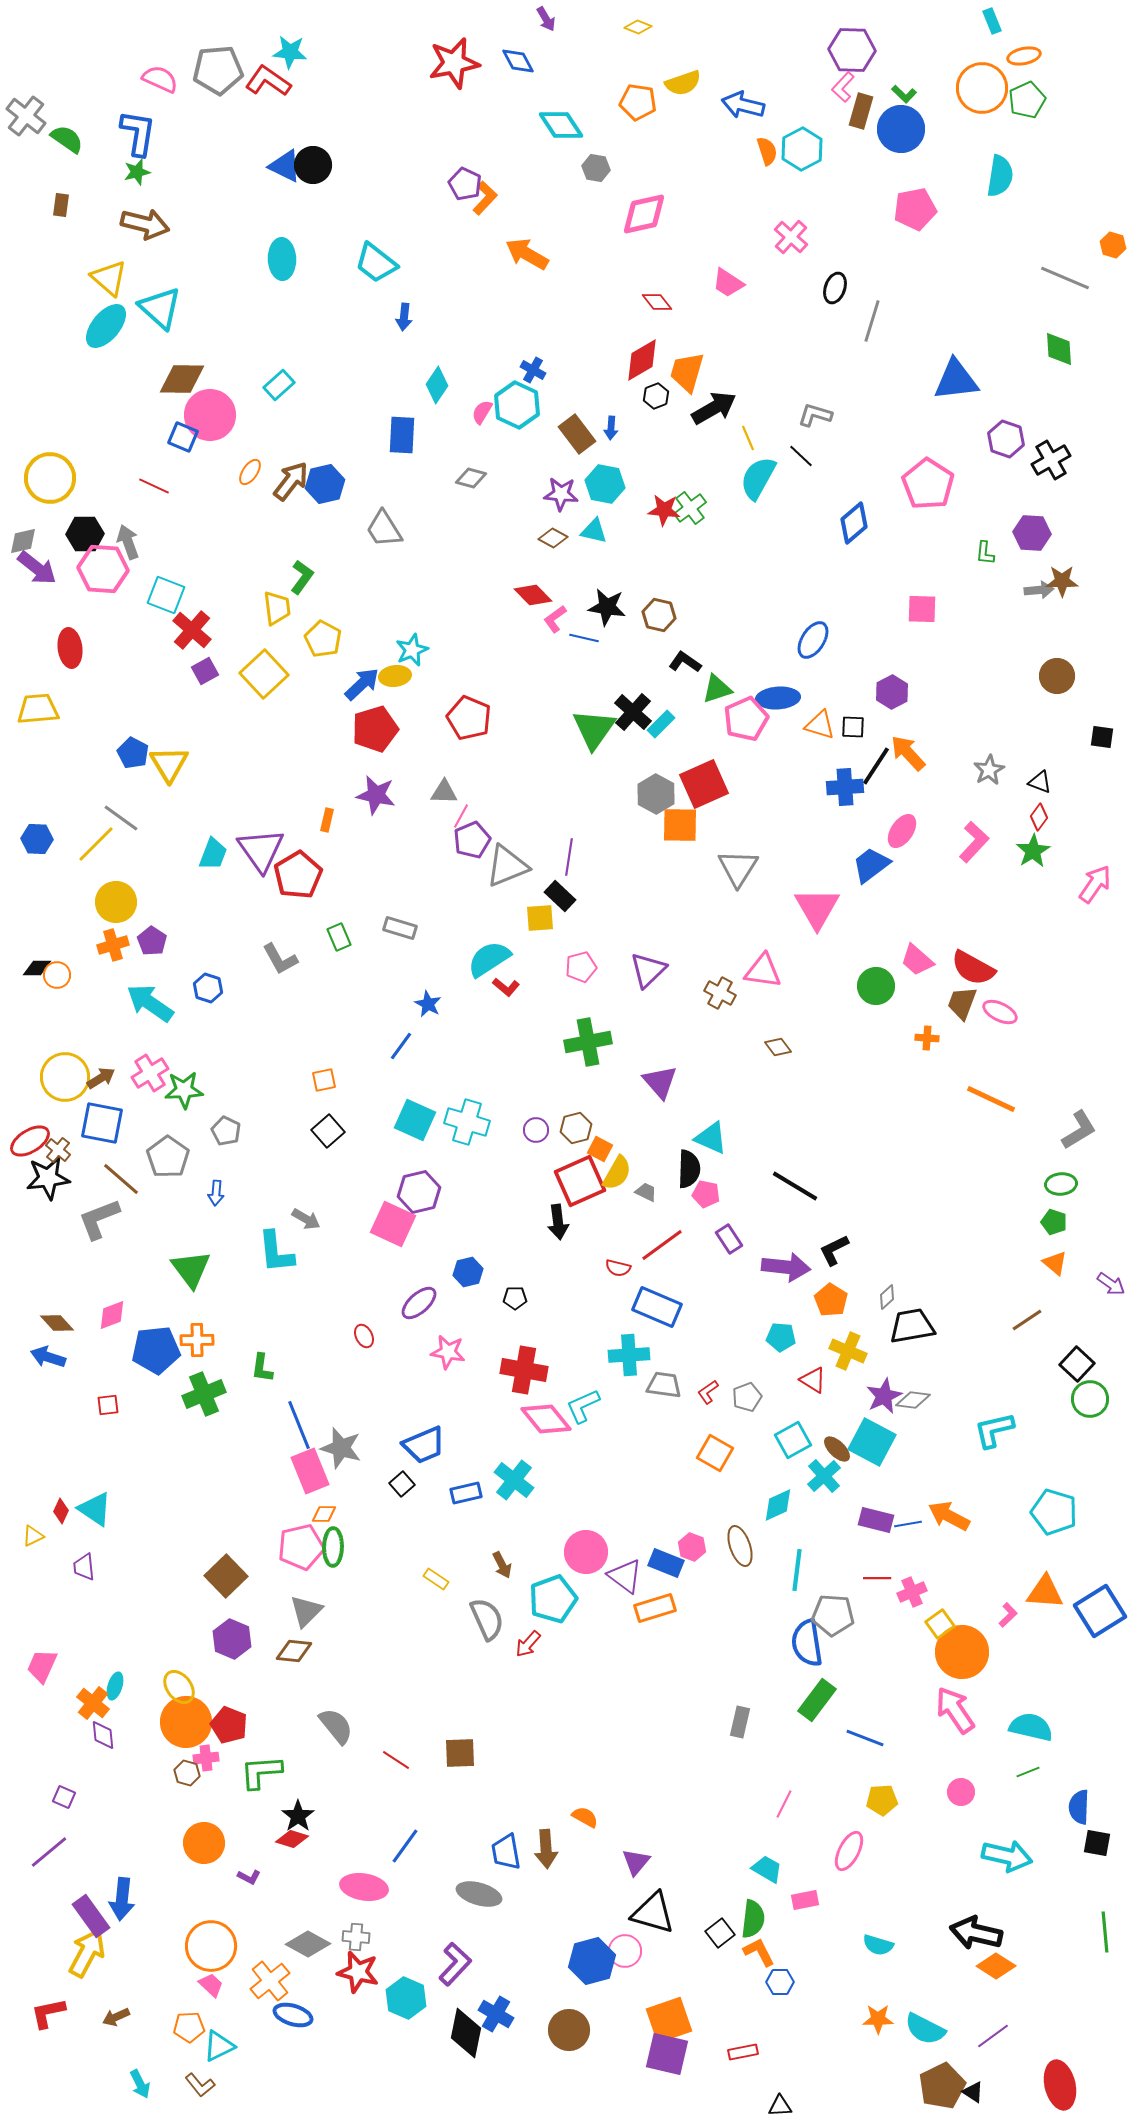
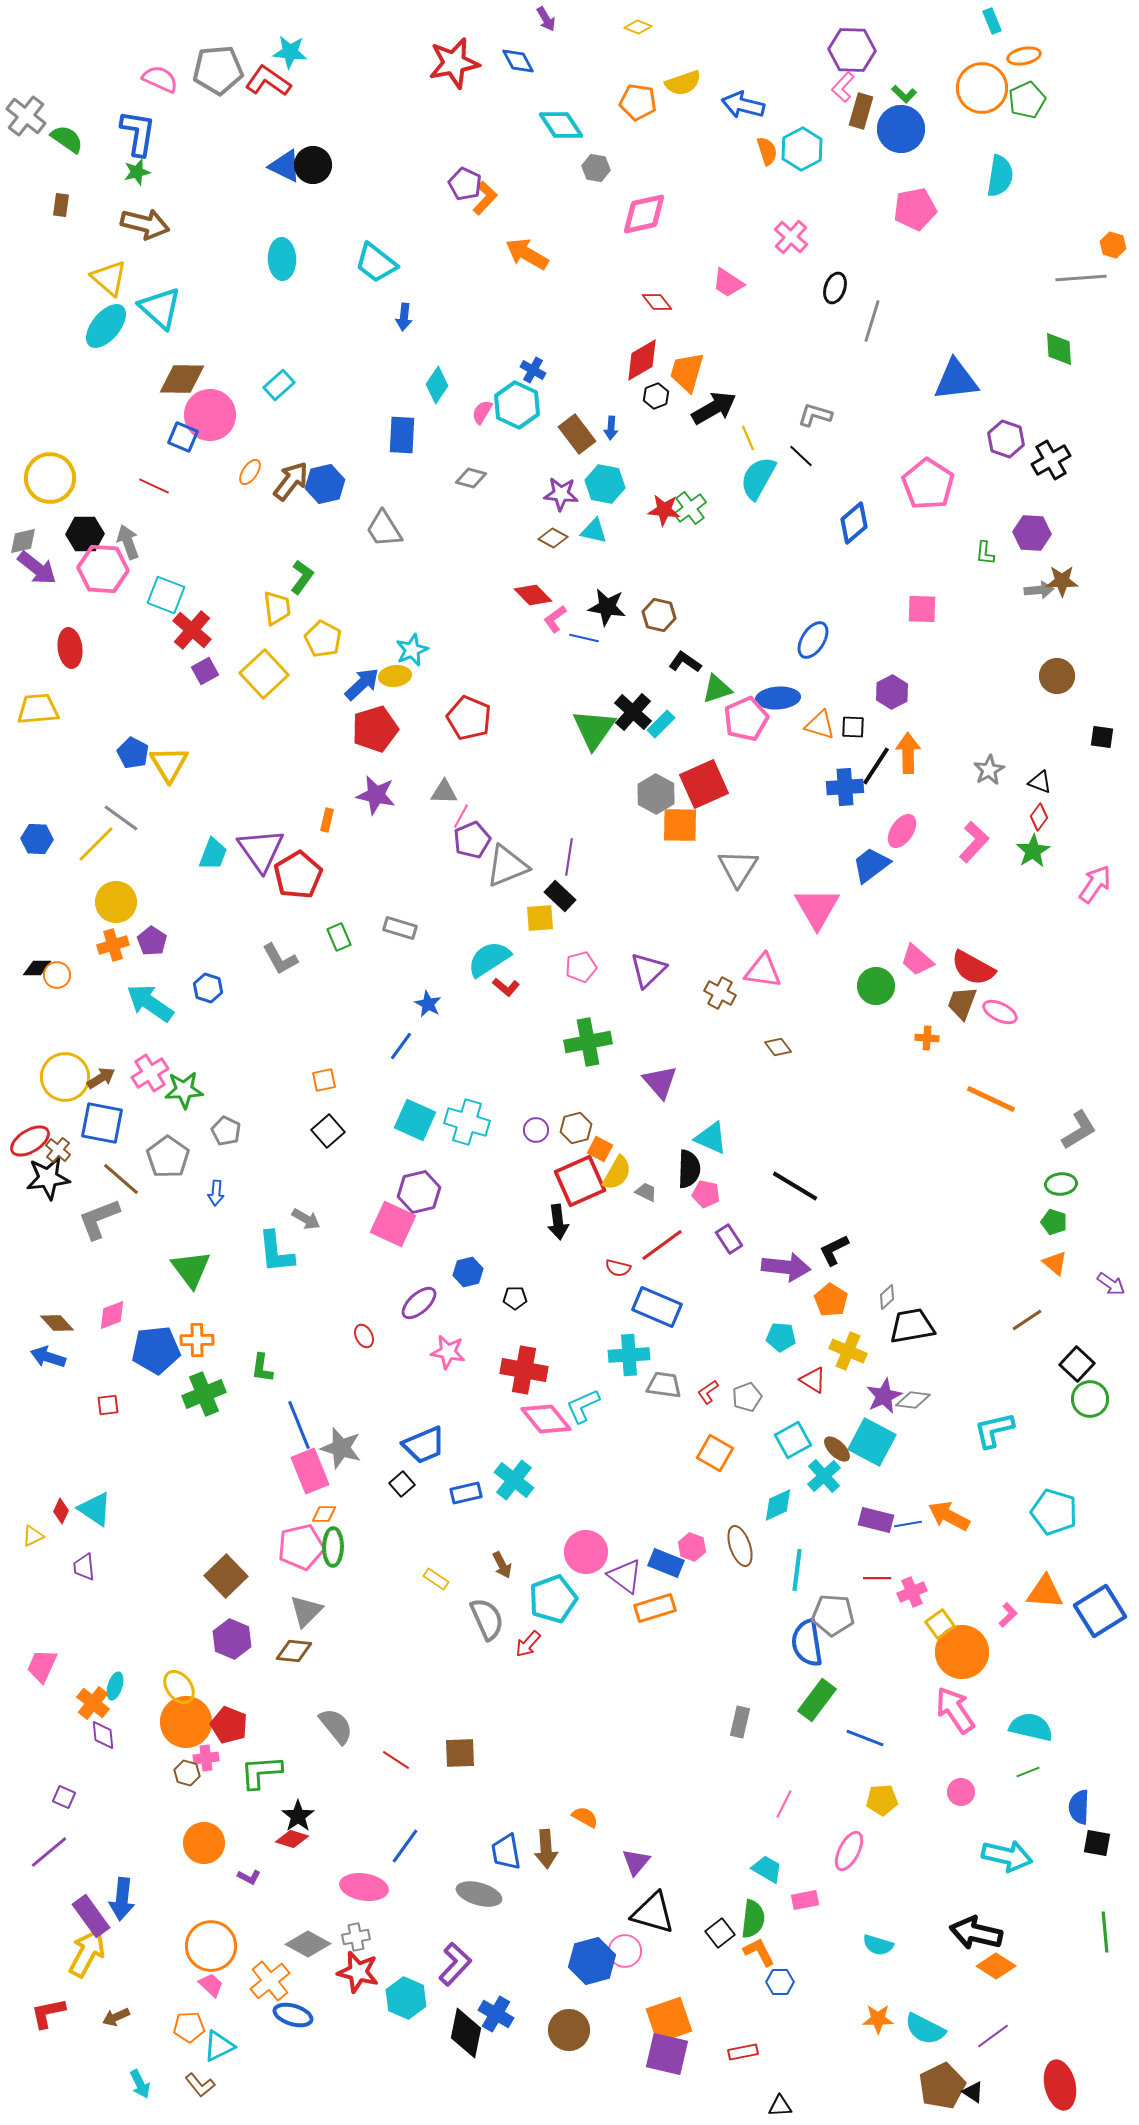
gray line at (1065, 278): moved 16 px right; rotated 27 degrees counterclockwise
orange arrow at (908, 753): rotated 42 degrees clockwise
gray cross at (356, 1937): rotated 16 degrees counterclockwise
